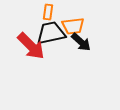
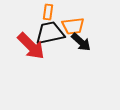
black trapezoid: moved 1 px left
